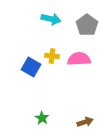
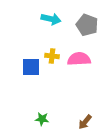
gray pentagon: rotated 15 degrees counterclockwise
blue square: rotated 30 degrees counterclockwise
green star: moved 1 px down; rotated 24 degrees counterclockwise
brown arrow: rotated 147 degrees clockwise
